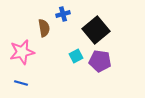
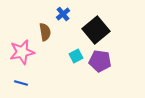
blue cross: rotated 24 degrees counterclockwise
brown semicircle: moved 1 px right, 4 px down
